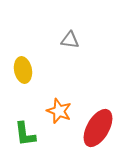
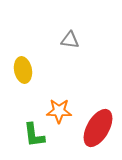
orange star: rotated 20 degrees counterclockwise
green L-shape: moved 9 px right, 1 px down
